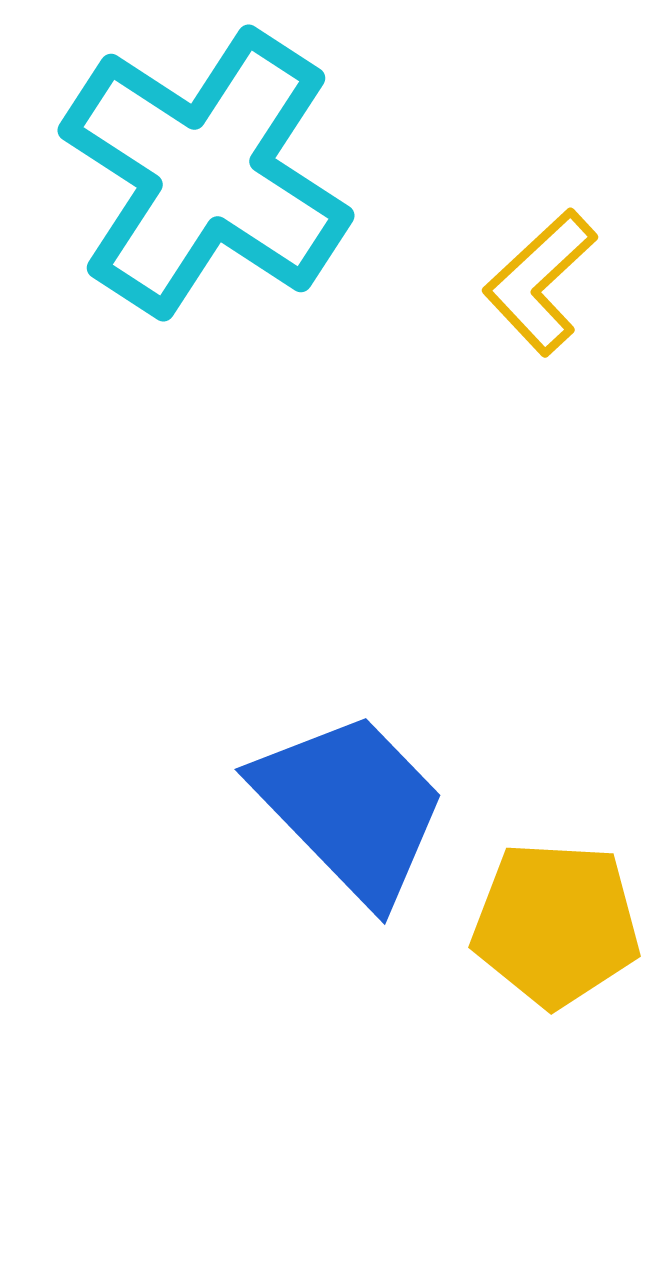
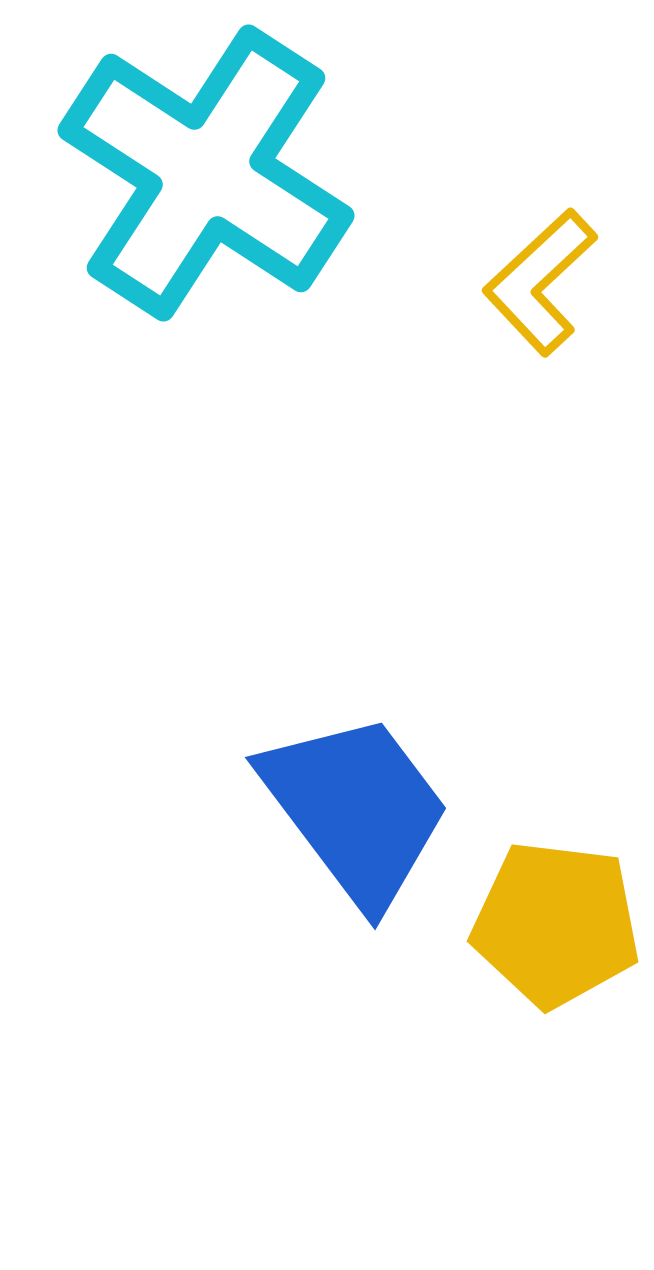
blue trapezoid: moved 5 px right, 2 px down; rotated 7 degrees clockwise
yellow pentagon: rotated 4 degrees clockwise
